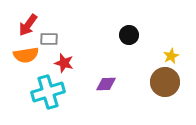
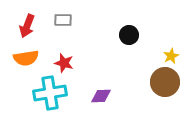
red arrow: moved 1 px left, 1 px down; rotated 15 degrees counterclockwise
gray rectangle: moved 14 px right, 19 px up
orange semicircle: moved 3 px down
purple diamond: moved 5 px left, 12 px down
cyan cross: moved 2 px right, 1 px down; rotated 8 degrees clockwise
